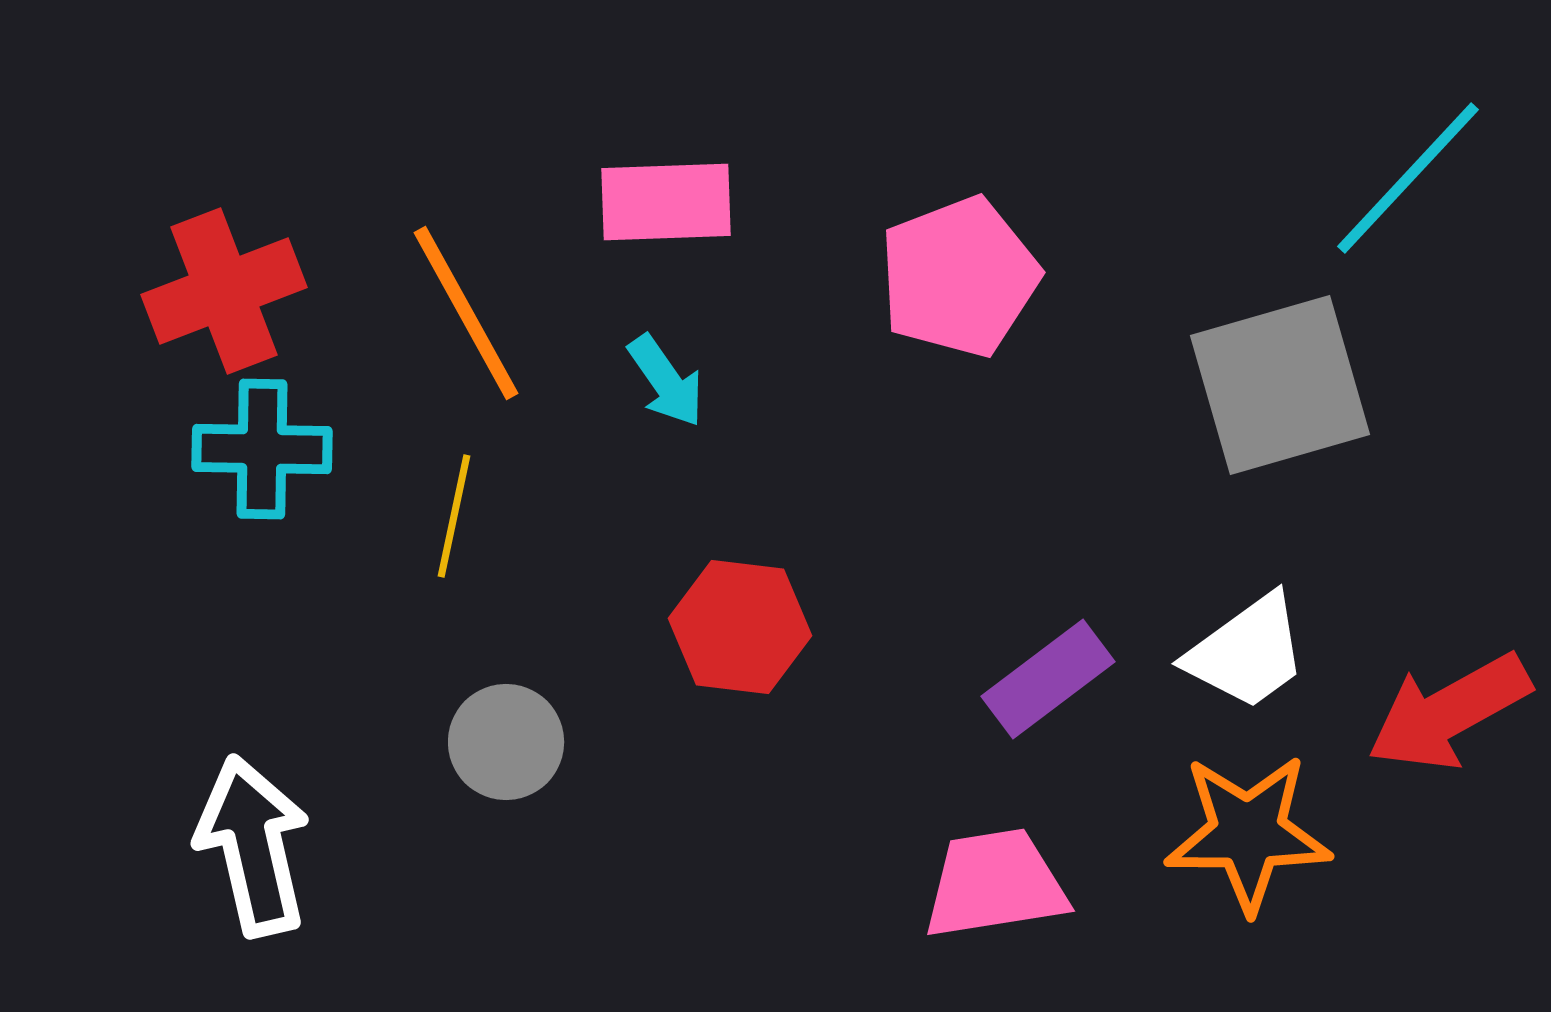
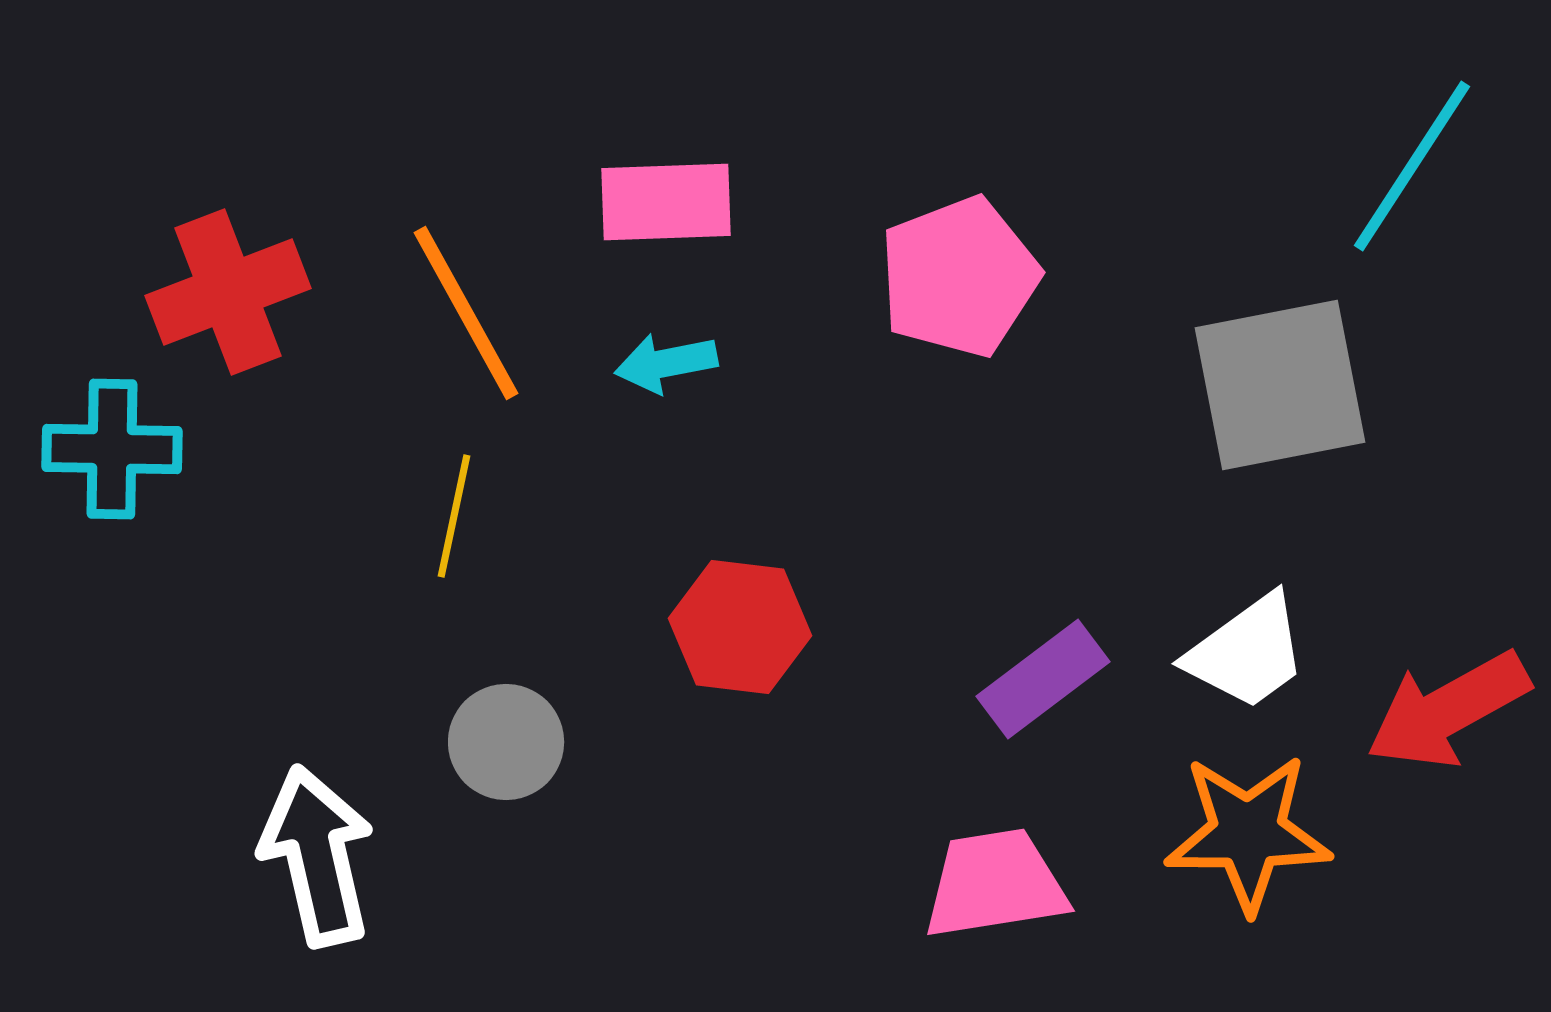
cyan line: moved 4 px right, 12 px up; rotated 10 degrees counterclockwise
red cross: moved 4 px right, 1 px down
cyan arrow: moved 18 px up; rotated 114 degrees clockwise
gray square: rotated 5 degrees clockwise
cyan cross: moved 150 px left
purple rectangle: moved 5 px left
red arrow: moved 1 px left, 2 px up
white arrow: moved 64 px right, 10 px down
